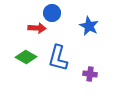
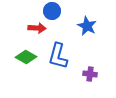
blue circle: moved 2 px up
blue star: moved 2 px left
blue L-shape: moved 2 px up
